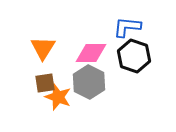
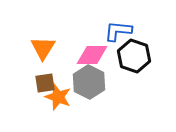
blue L-shape: moved 9 px left, 4 px down
pink diamond: moved 1 px right, 2 px down
